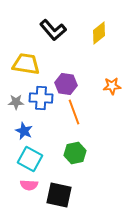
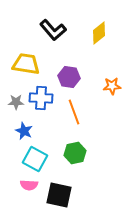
purple hexagon: moved 3 px right, 7 px up
cyan square: moved 5 px right
